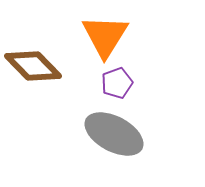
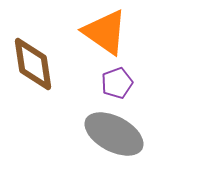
orange triangle: moved 4 px up; rotated 27 degrees counterclockwise
brown diamond: moved 2 px up; rotated 36 degrees clockwise
